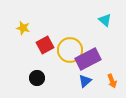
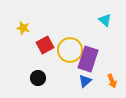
purple rectangle: rotated 45 degrees counterclockwise
black circle: moved 1 px right
